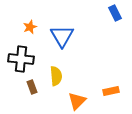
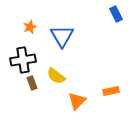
blue rectangle: moved 1 px right, 1 px down
black cross: moved 2 px right, 1 px down; rotated 15 degrees counterclockwise
yellow semicircle: rotated 132 degrees clockwise
brown rectangle: moved 4 px up
